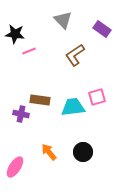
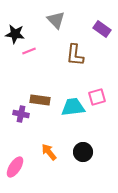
gray triangle: moved 7 px left
brown L-shape: rotated 50 degrees counterclockwise
